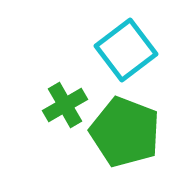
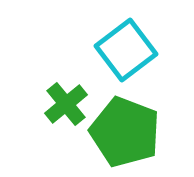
green cross: moved 1 px right, 1 px up; rotated 9 degrees counterclockwise
